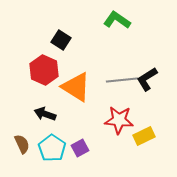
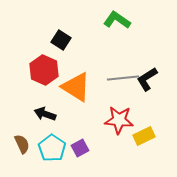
gray line: moved 1 px right, 2 px up
